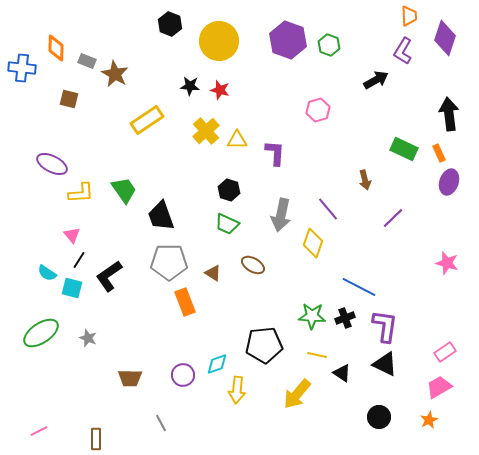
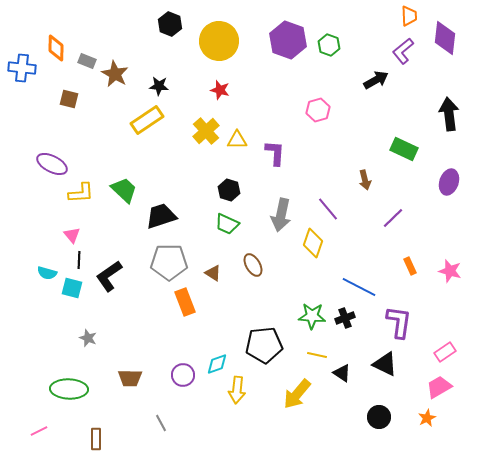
purple diamond at (445, 38): rotated 12 degrees counterclockwise
purple L-shape at (403, 51): rotated 20 degrees clockwise
black star at (190, 86): moved 31 px left
orange rectangle at (439, 153): moved 29 px left, 113 px down
green trapezoid at (124, 190): rotated 12 degrees counterclockwise
black trapezoid at (161, 216): rotated 92 degrees clockwise
black line at (79, 260): rotated 30 degrees counterclockwise
pink star at (447, 263): moved 3 px right, 8 px down
brown ellipse at (253, 265): rotated 30 degrees clockwise
cyan semicircle at (47, 273): rotated 18 degrees counterclockwise
purple L-shape at (385, 326): moved 14 px right, 4 px up
green ellipse at (41, 333): moved 28 px right, 56 px down; rotated 36 degrees clockwise
orange star at (429, 420): moved 2 px left, 2 px up
